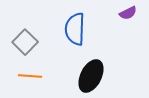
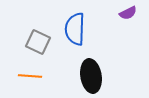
gray square: moved 13 px right; rotated 20 degrees counterclockwise
black ellipse: rotated 36 degrees counterclockwise
